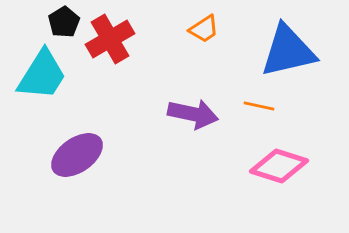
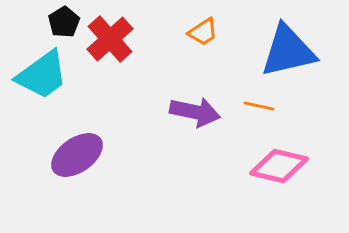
orange trapezoid: moved 1 px left, 3 px down
red cross: rotated 12 degrees counterclockwise
cyan trapezoid: rotated 22 degrees clockwise
purple arrow: moved 2 px right, 2 px up
pink diamond: rotated 4 degrees counterclockwise
